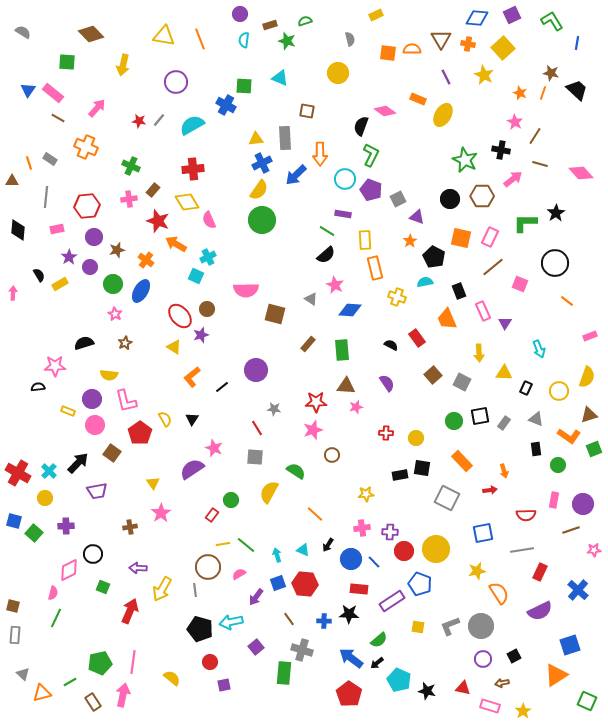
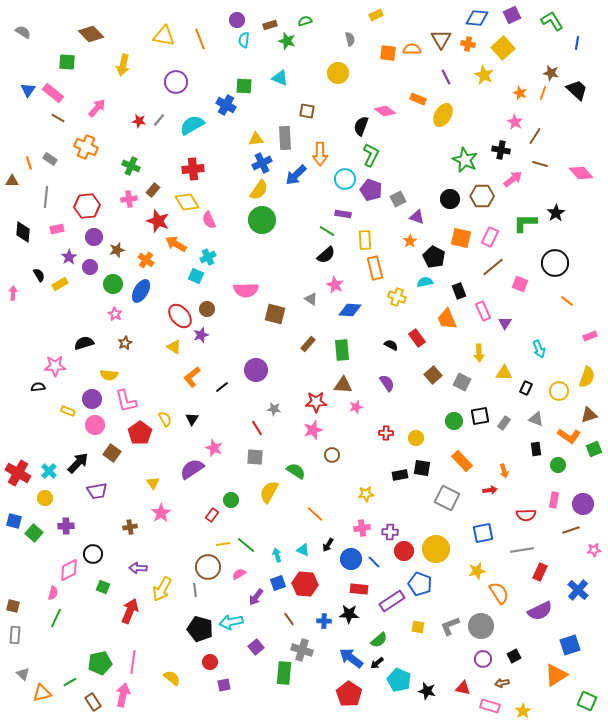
purple circle at (240, 14): moved 3 px left, 6 px down
black diamond at (18, 230): moved 5 px right, 2 px down
brown triangle at (346, 386): moved 3 px left, 1 px up
